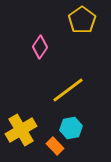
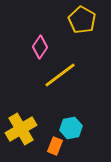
yellow pentagon: rotated 8 degrees counterclockwise
yellow line: moved 8 px left, 15 px up
yellow cross: moved 1 px up
orange rectangle: rotated 66 degrees clockwise
